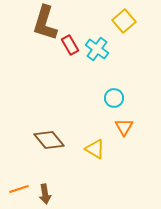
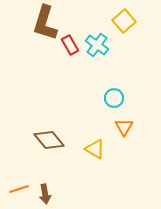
cyan cross: moved 4 px up
